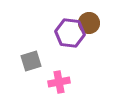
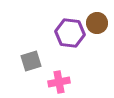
brown circle: moved 8 px right
